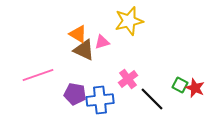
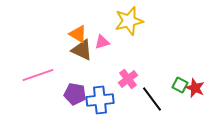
brown triangle: moved 2 px left
black line: rotated 8 degrees clockwise
